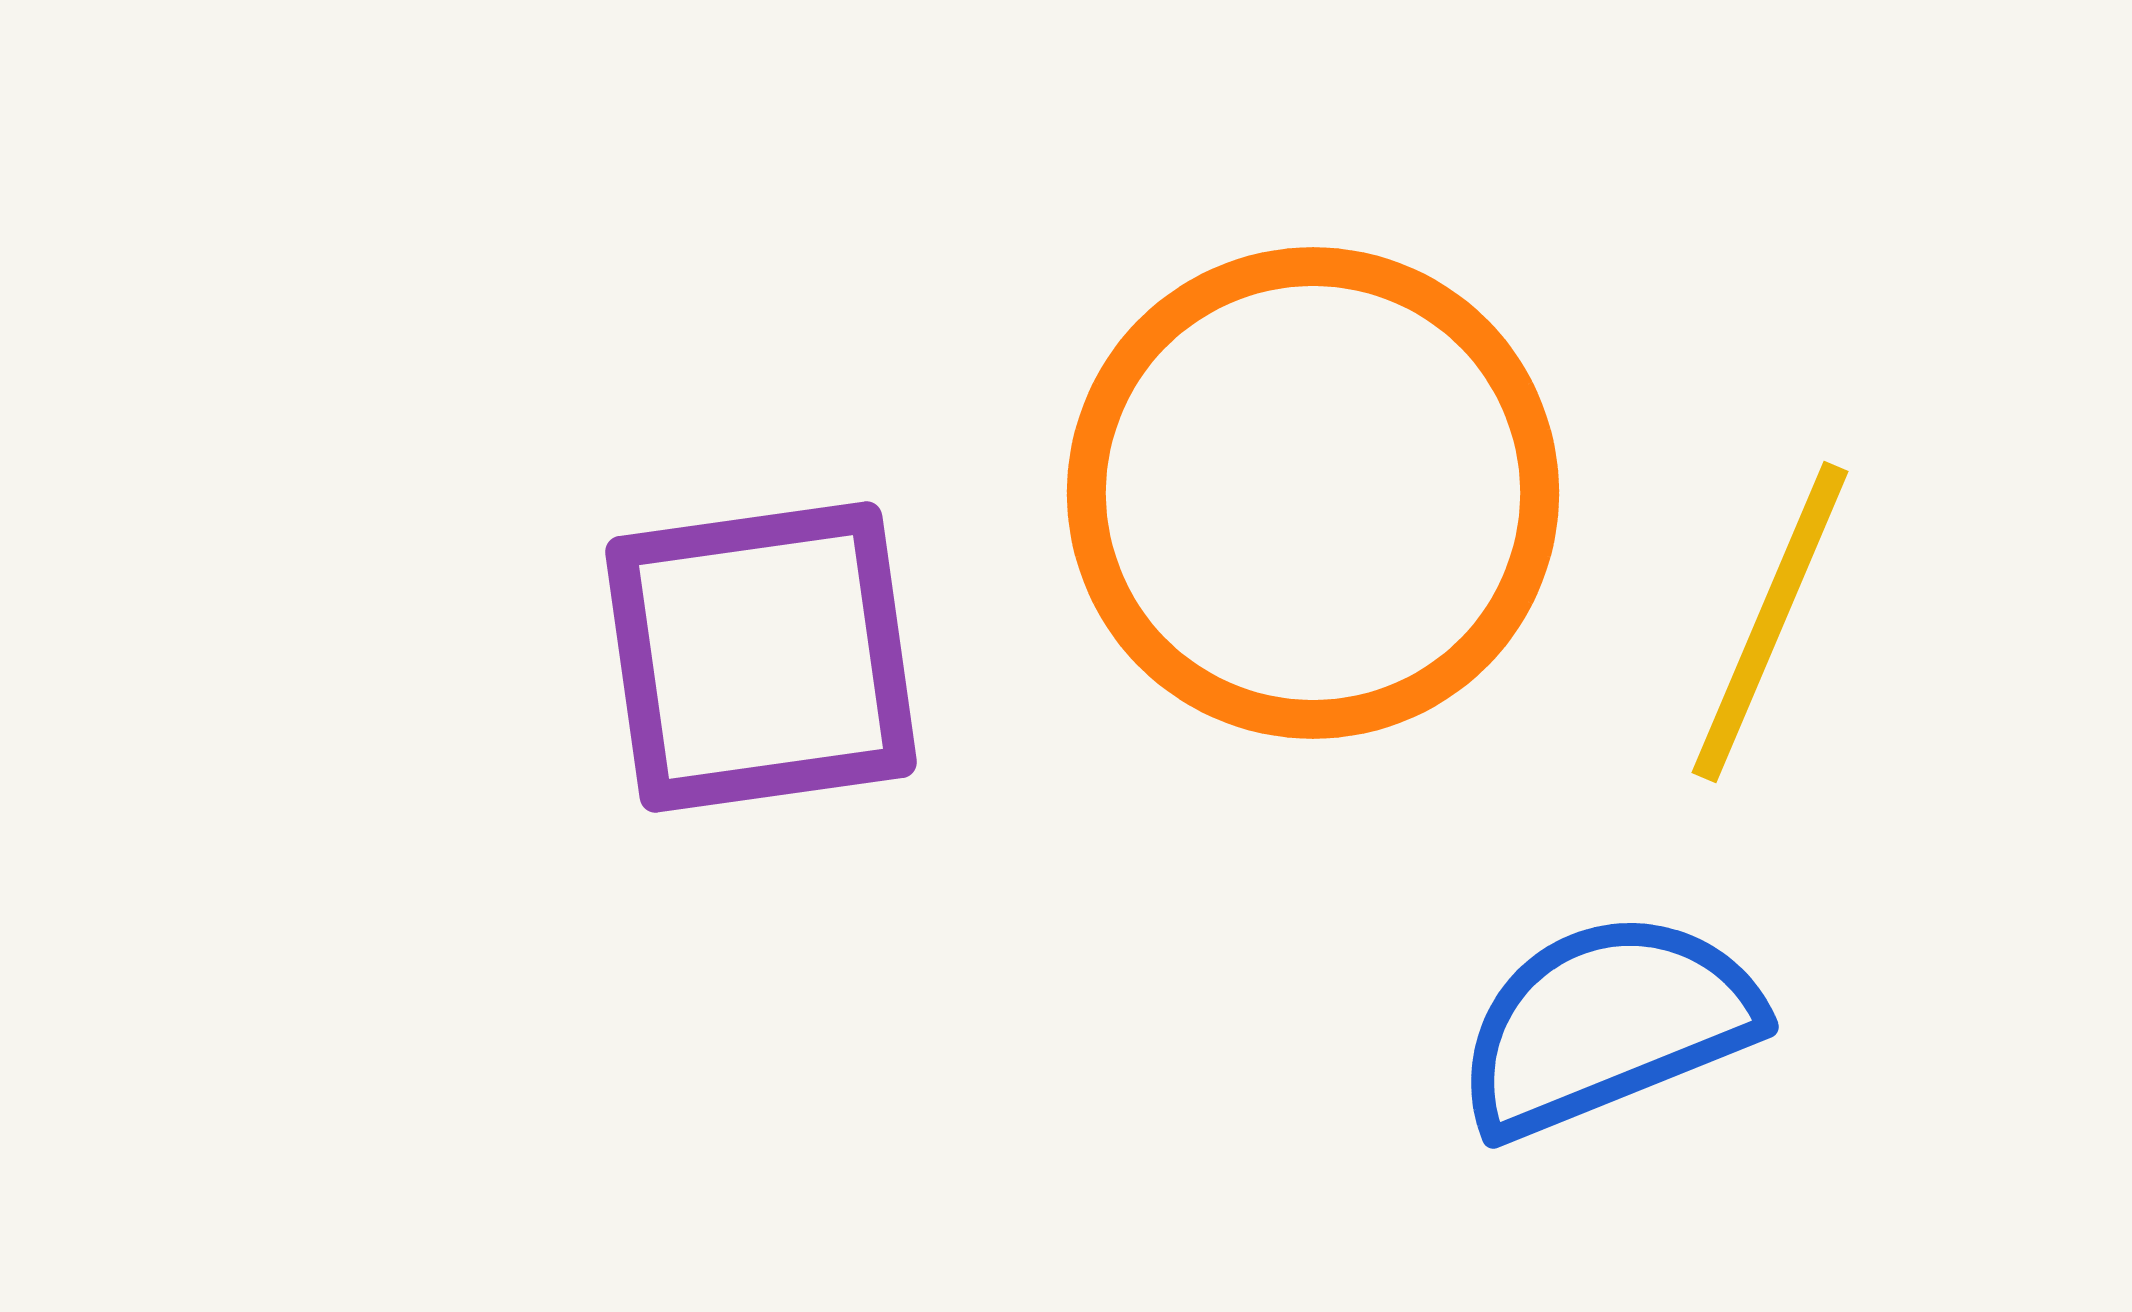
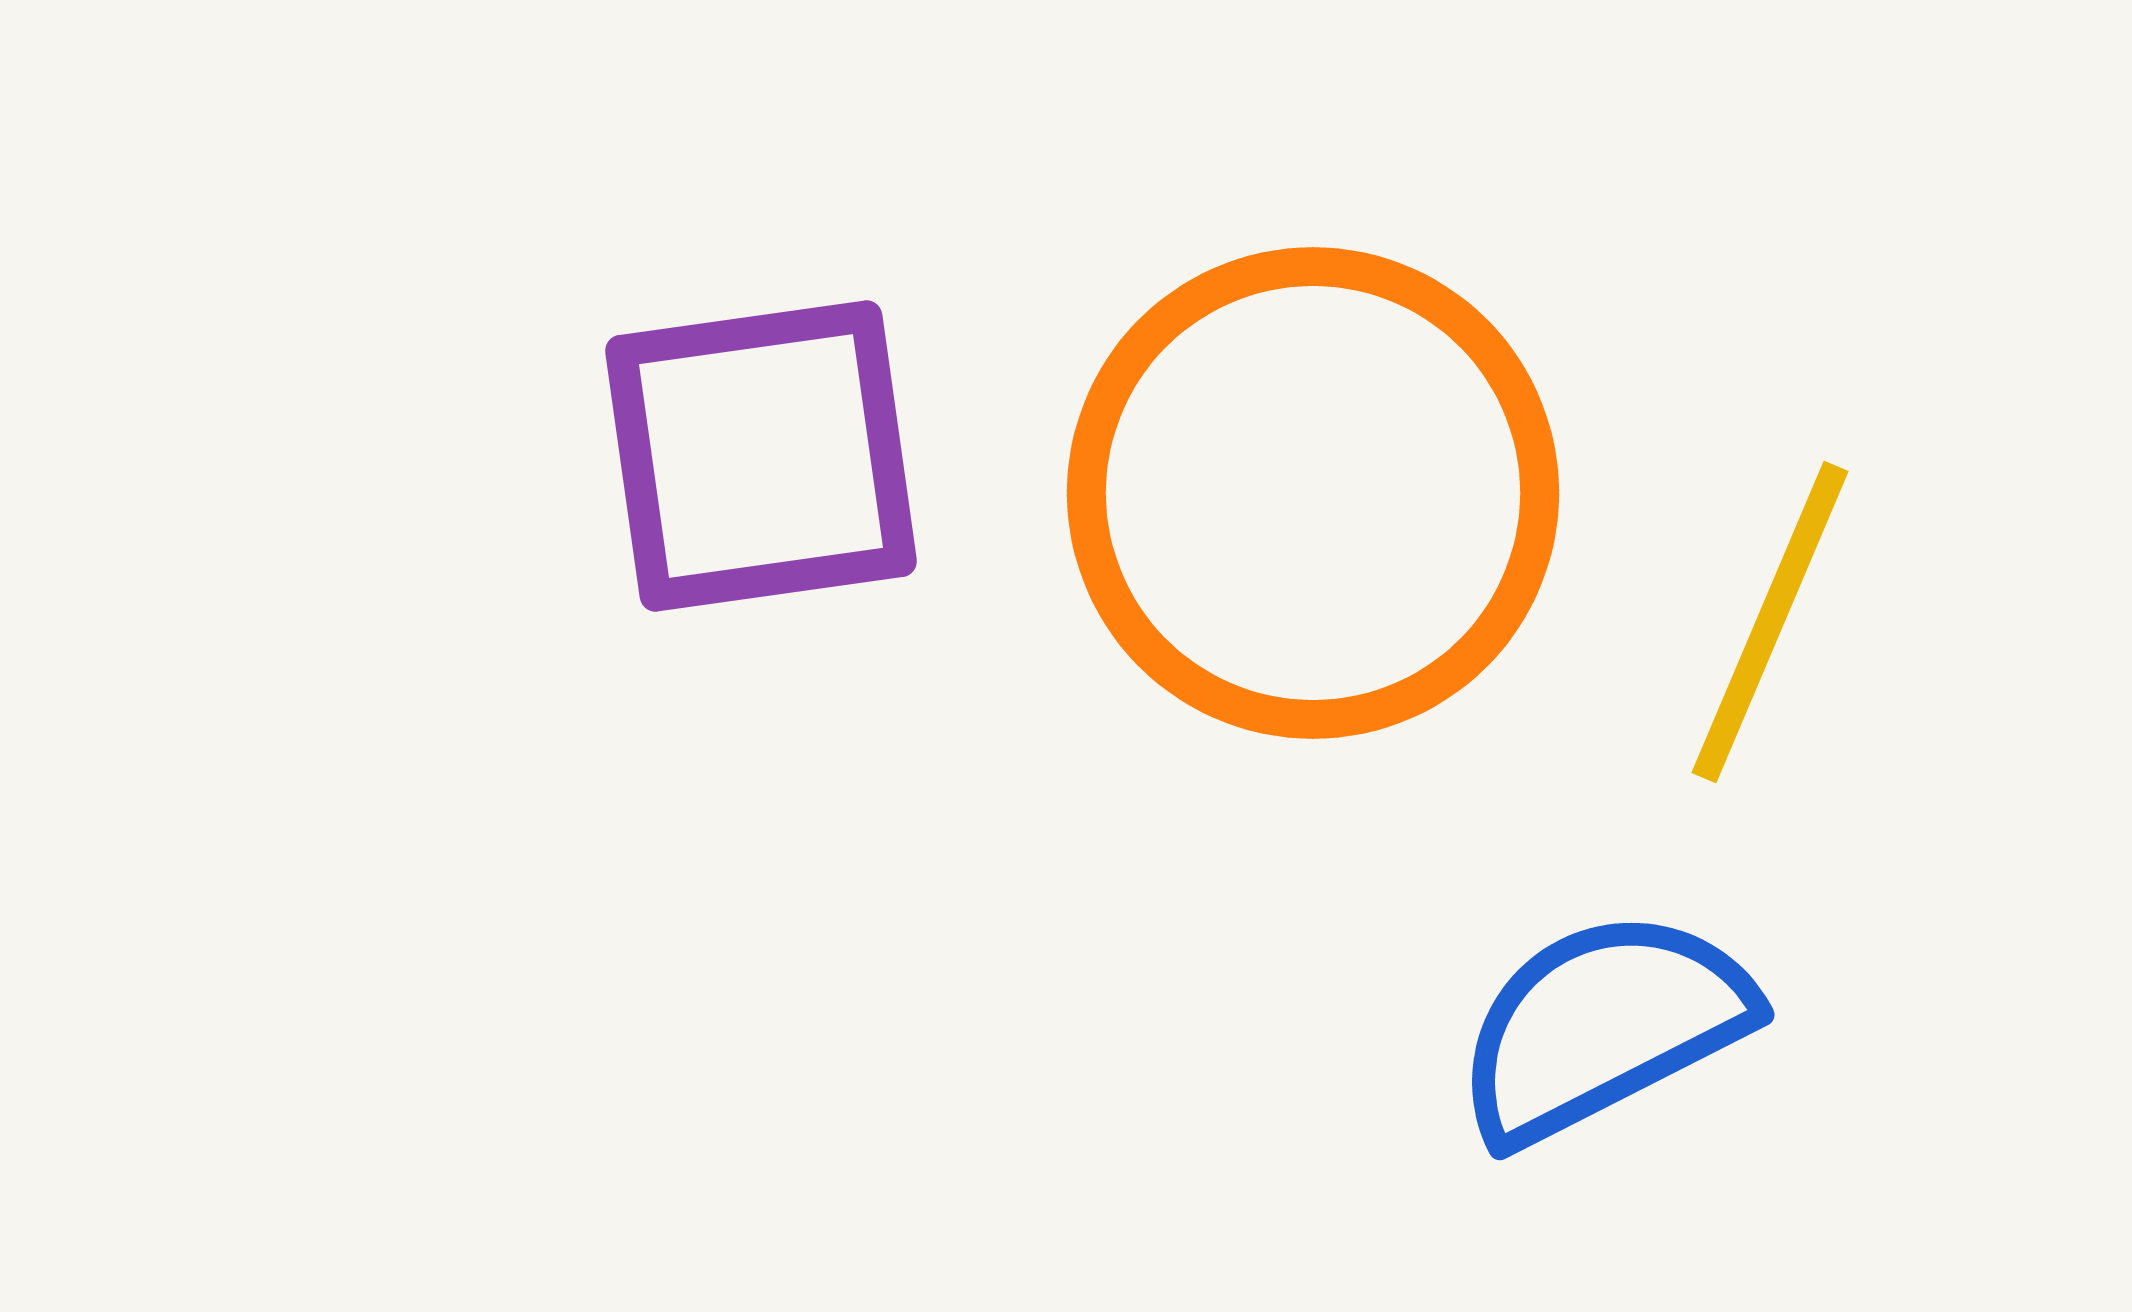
purple square: moved 201 px up
blue semicircle: moved 4 px left, 2 px down; rotated 5 degrees counterclockwise
